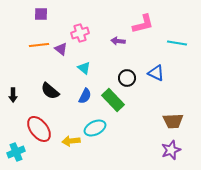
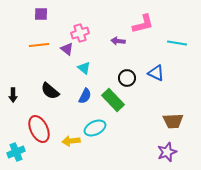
purple triangle: moved 6 px right
red ellipse: rotated 12 degrees clockwise
purple star: moved 4 px left, 2 px down
